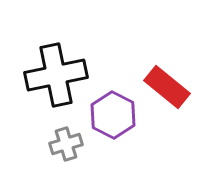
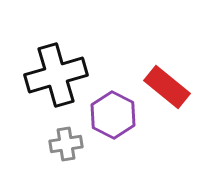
black cross: rotated 4 degrees counterclockwise
gray cross: rotated 8 degrees clockwise
